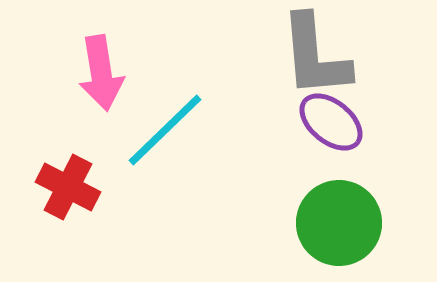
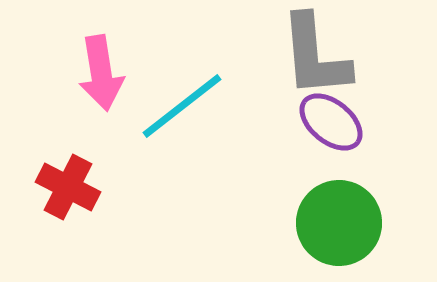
cyan line: moved 17 px right, 24 px up; rotated 6 degrees clockwise
